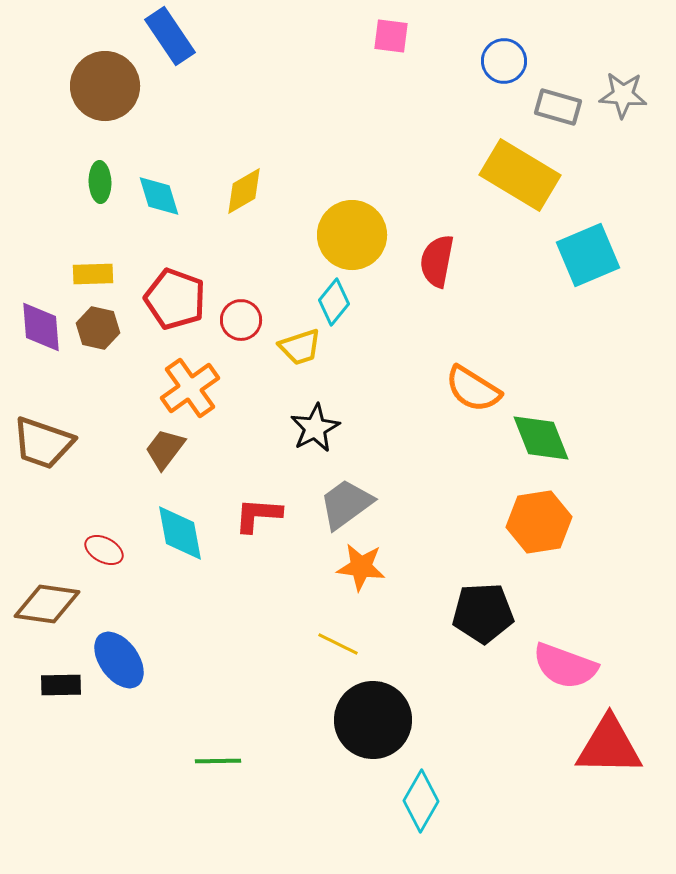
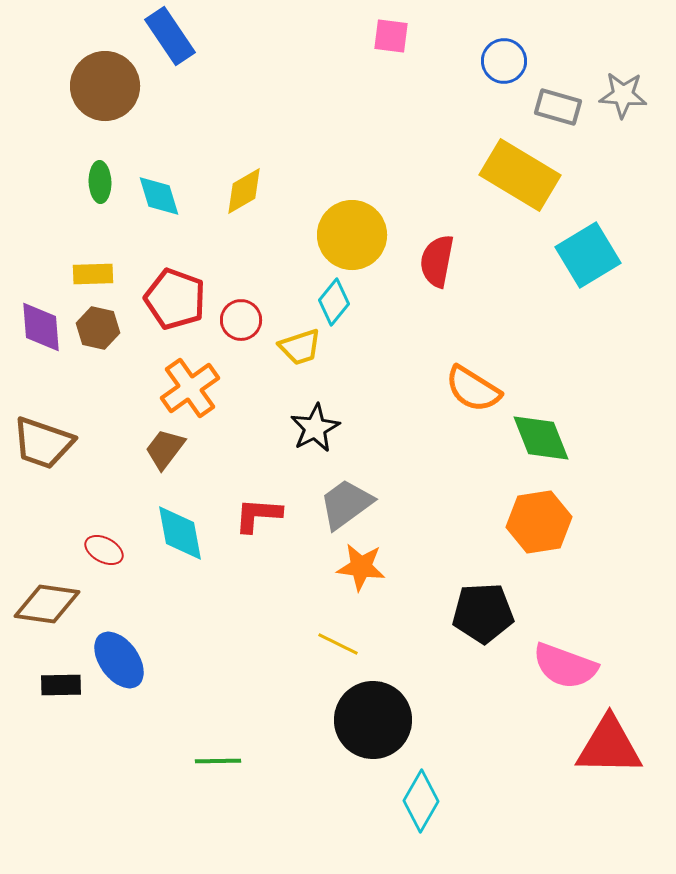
cyan square at (588, 255): rotated 8 degrees counterclockwise
